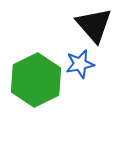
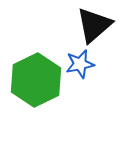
black triangle: rotated 30 degrees clockwise
